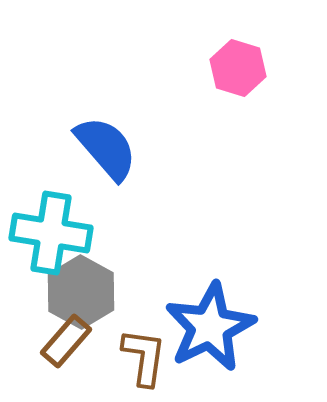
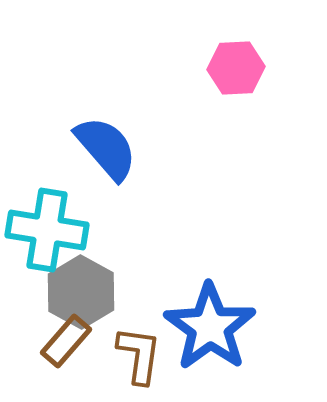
pink hexagon: moved 2 px left; rotated 20 degrees counterclockwise
cyan cross: moved 4 px left, 3 px up
blue star: rotated 10 degrees counterclockwise
brown L-shape: moved 5 px left, 2 px up
